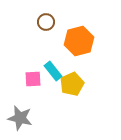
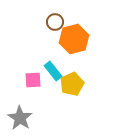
brown circle: moved 9 px right
orange hexagon: moved 5 px left, 2 px up
pink square: moved 1 px down
gray star: rotated 20 degrees clockwise
